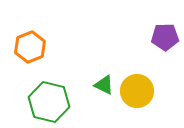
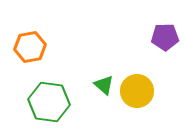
orange hexagon: rotated 12 degrees clockwise
green triangle: rotated 15 degrees clockwise
green hexagon: rotated 6 degrees counterclockwise
